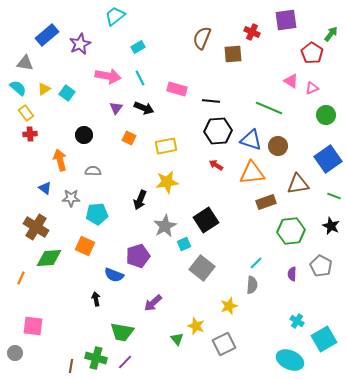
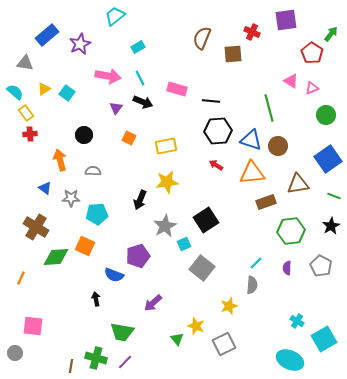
cyan semicircle at (18, 88): moved 3 px left, 4 px down
black arrow at (144, 108): moved 1 px left, 6 px up
green line at (269, 108): rotated 52 degrees clockwise
black star at (331, 226): rotated 18 degrees clockwise
green diamond at (49, 258): moved 7 px right, 1 px up
purple semicircle at (292, 274): moved 5 px left, 6 px up
